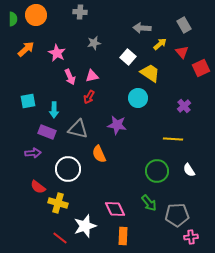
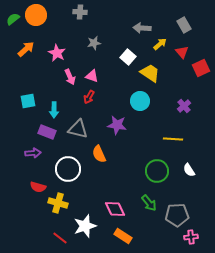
green semicircle: rotated 128 degrees counterclockwise
pink triangle: rotated 32 degrees clockwise
cyan circle: moved 2 px right, 3 px down
red semicircle: rotated 21 degrees counterclockwise
orange rectangle: rotated 60 degrees counterclockwise
